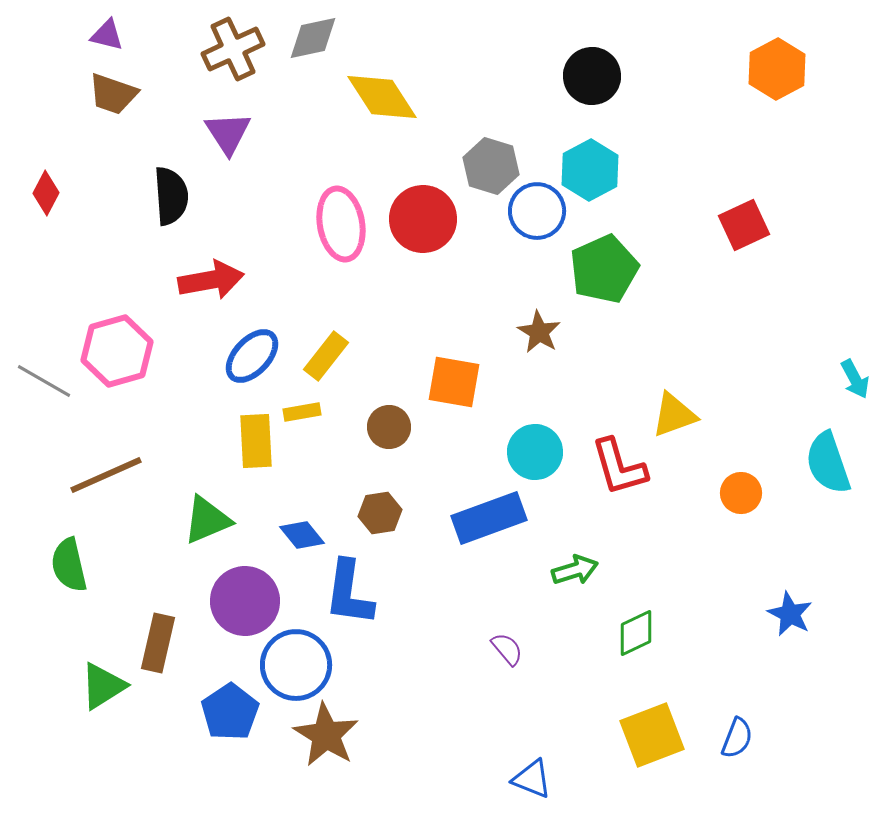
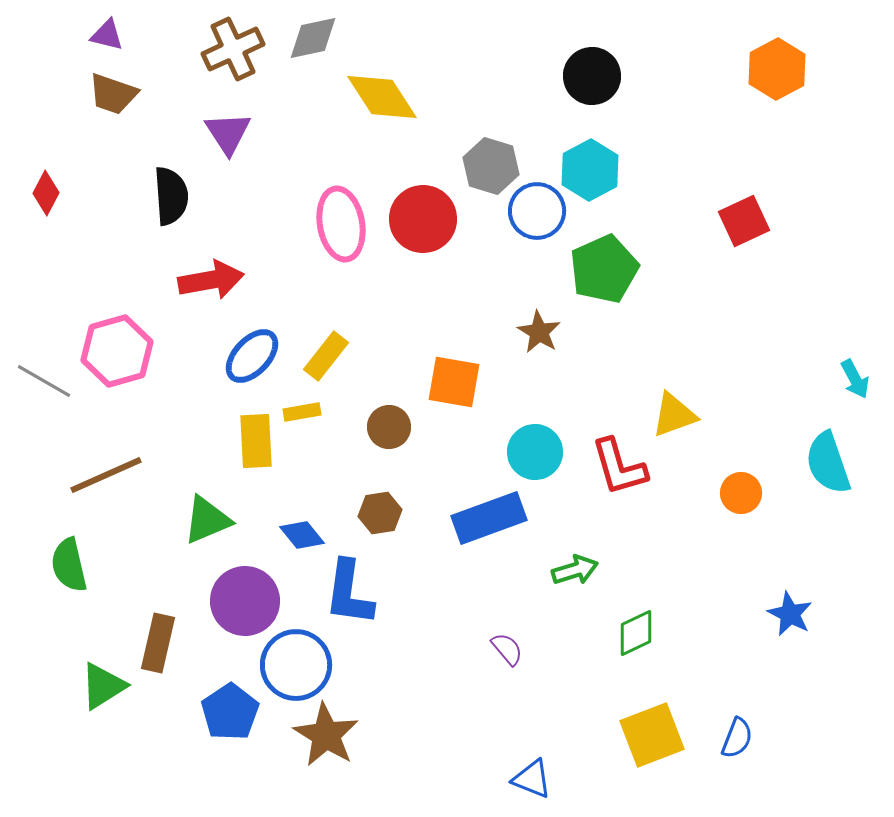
red square at (744, 225): moved 4 px up
